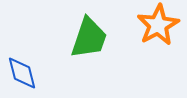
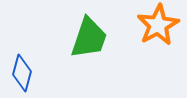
blue diamond: rotated 30 degrees clockwise
